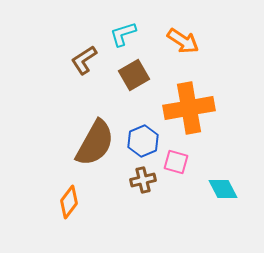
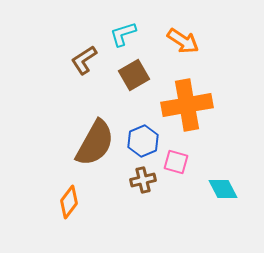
orange cross: moved 2 px left, 3 px up
